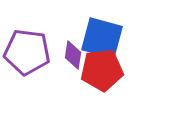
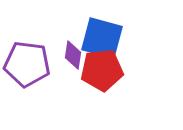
purple pentagon: moved 12 px down
